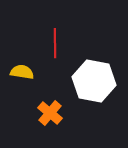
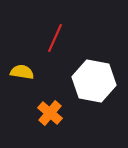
red line: moved 5 px up; rotated 24 degrees clockwise
